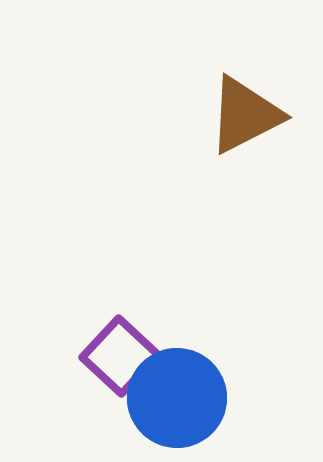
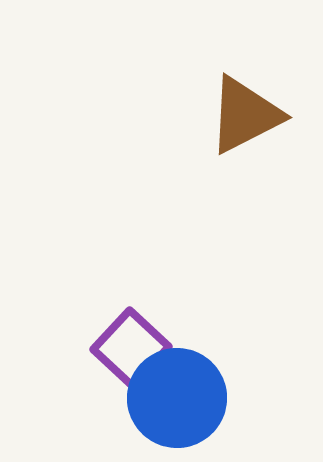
purple square: moved 11 px right, 8 px up
